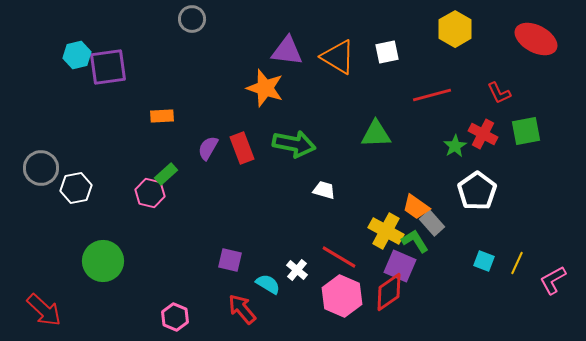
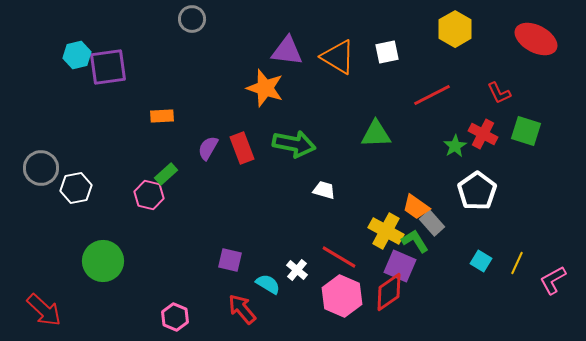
red line at (432, 95): rotated 12 degrees counterclockwise
green square at (526, 131): rotated 28 degrees clockwise
pink hexagon at (150, 193): moved 1 px left, 2 px down
cyan square at (484, 261): moved 3 px left; rotated 10 degrees clockwise
